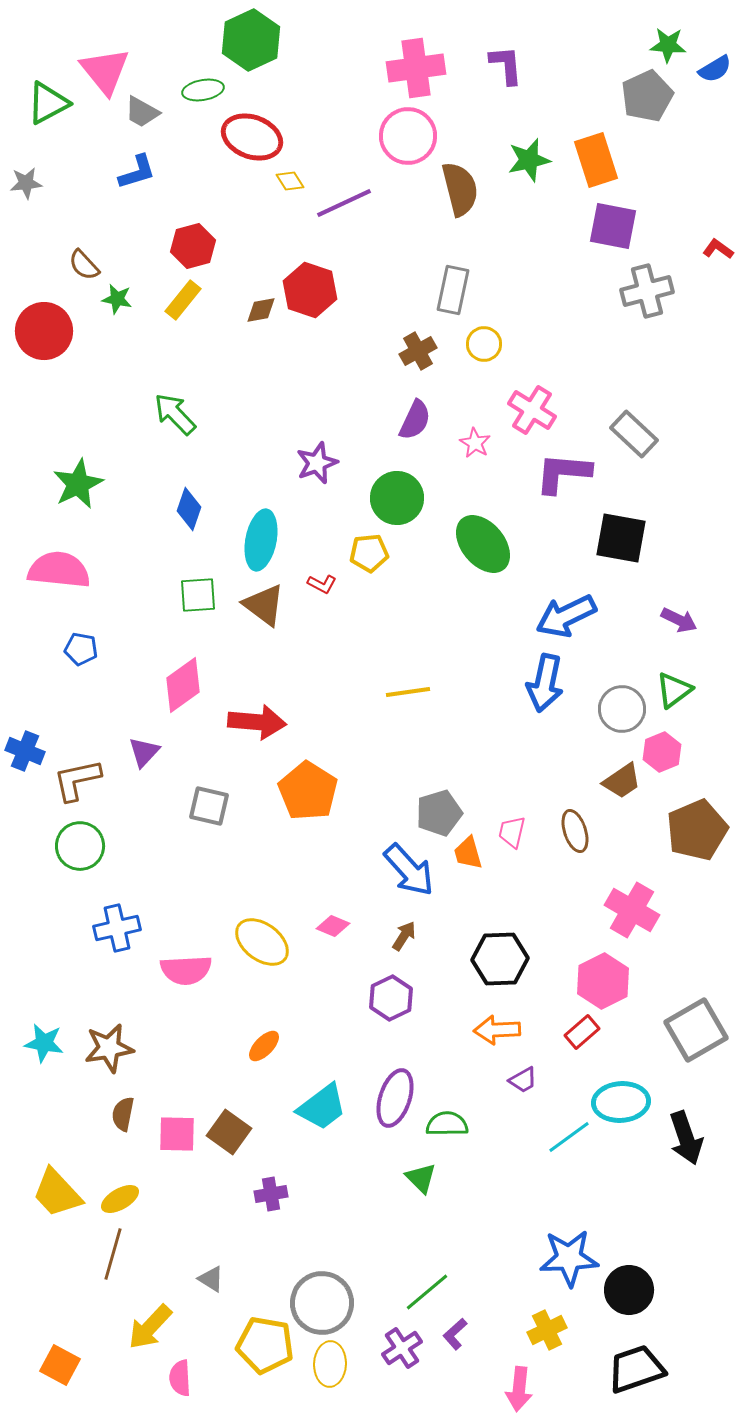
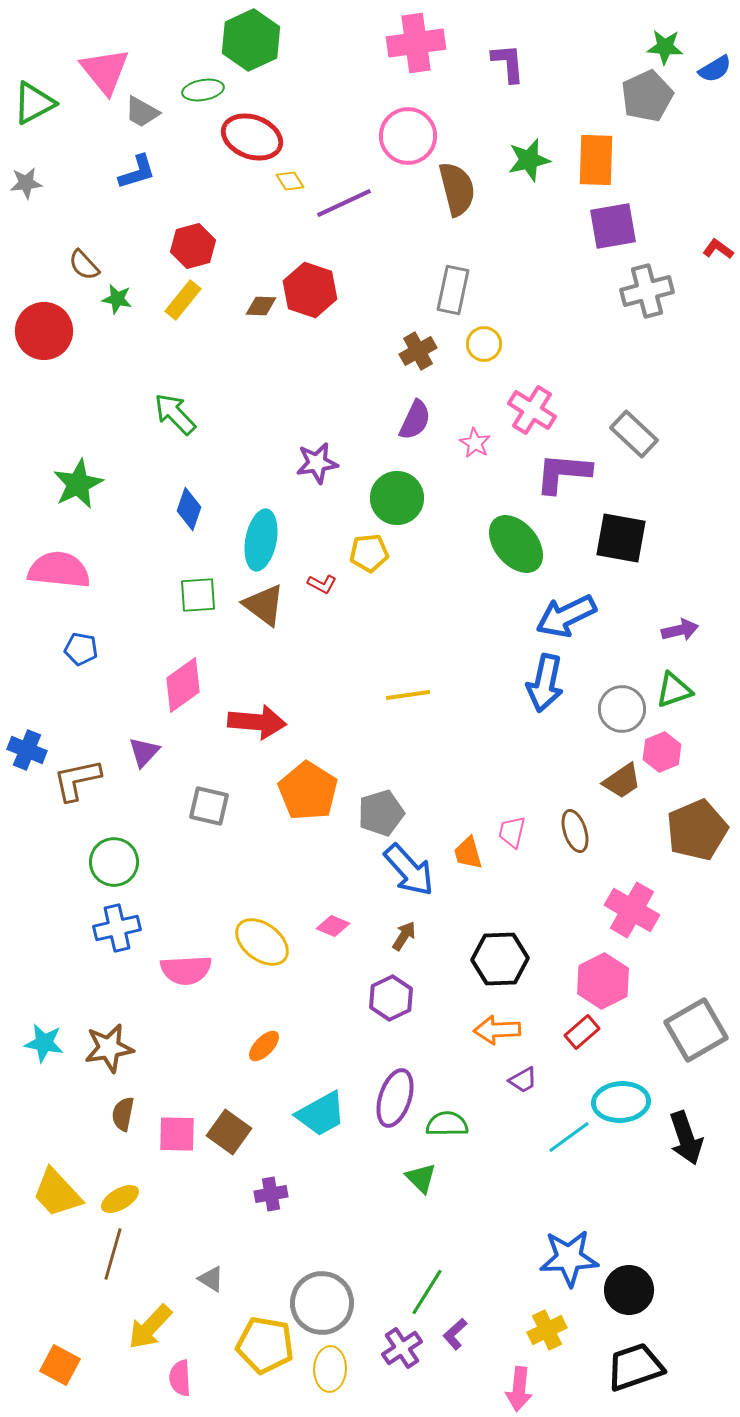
green star at (668, 45): moved 3 px left, 2 px down
purple L-shape at (506, 65): moved 2 px right, 2 px up
pink cross at (416, 68): moved 25 px up
green triangle at (48, 103): moved 14 px left
orange rectangle at (596, 160): rotated 20 degrees clockwise
brown semicircle at (460, 189): moved 3 px left
purple square at (613, 226): rotated 21 degrees counterclockwise
brown diamond at (261, 310): moved 4 px up; rotated 12 degrees clockwise
purple star at (317, 463): rotated 12 degrees clockwise
green ellipse at (483, 544): moved 33 px right
purple arrow at (679, 620): moved 1 px right, 10 px down; rotated 39 degrees counterclockwise
green triangle at (674, 690): rotated 18 degrees clockwise
yellow line at (408, 692): moved 3 px down
blue cross at (25, 751): moved 2 px right, 1 px up
gray pentagon at (439, 813): moved 58 px left
green circle at (80, 846): moved 34 px right, 16 px down
cyan trapezoid at (322, 1107): moved 1 px left, 7 px down; rotated 8 degrees clockwise
green line at (427, 1292): rotated 18 degrees counterclockwise
yellow ellipse at (330, 1364): moved 5 px down
black trapezoid at (636, 1369): moved 1 px left, 2 px up
